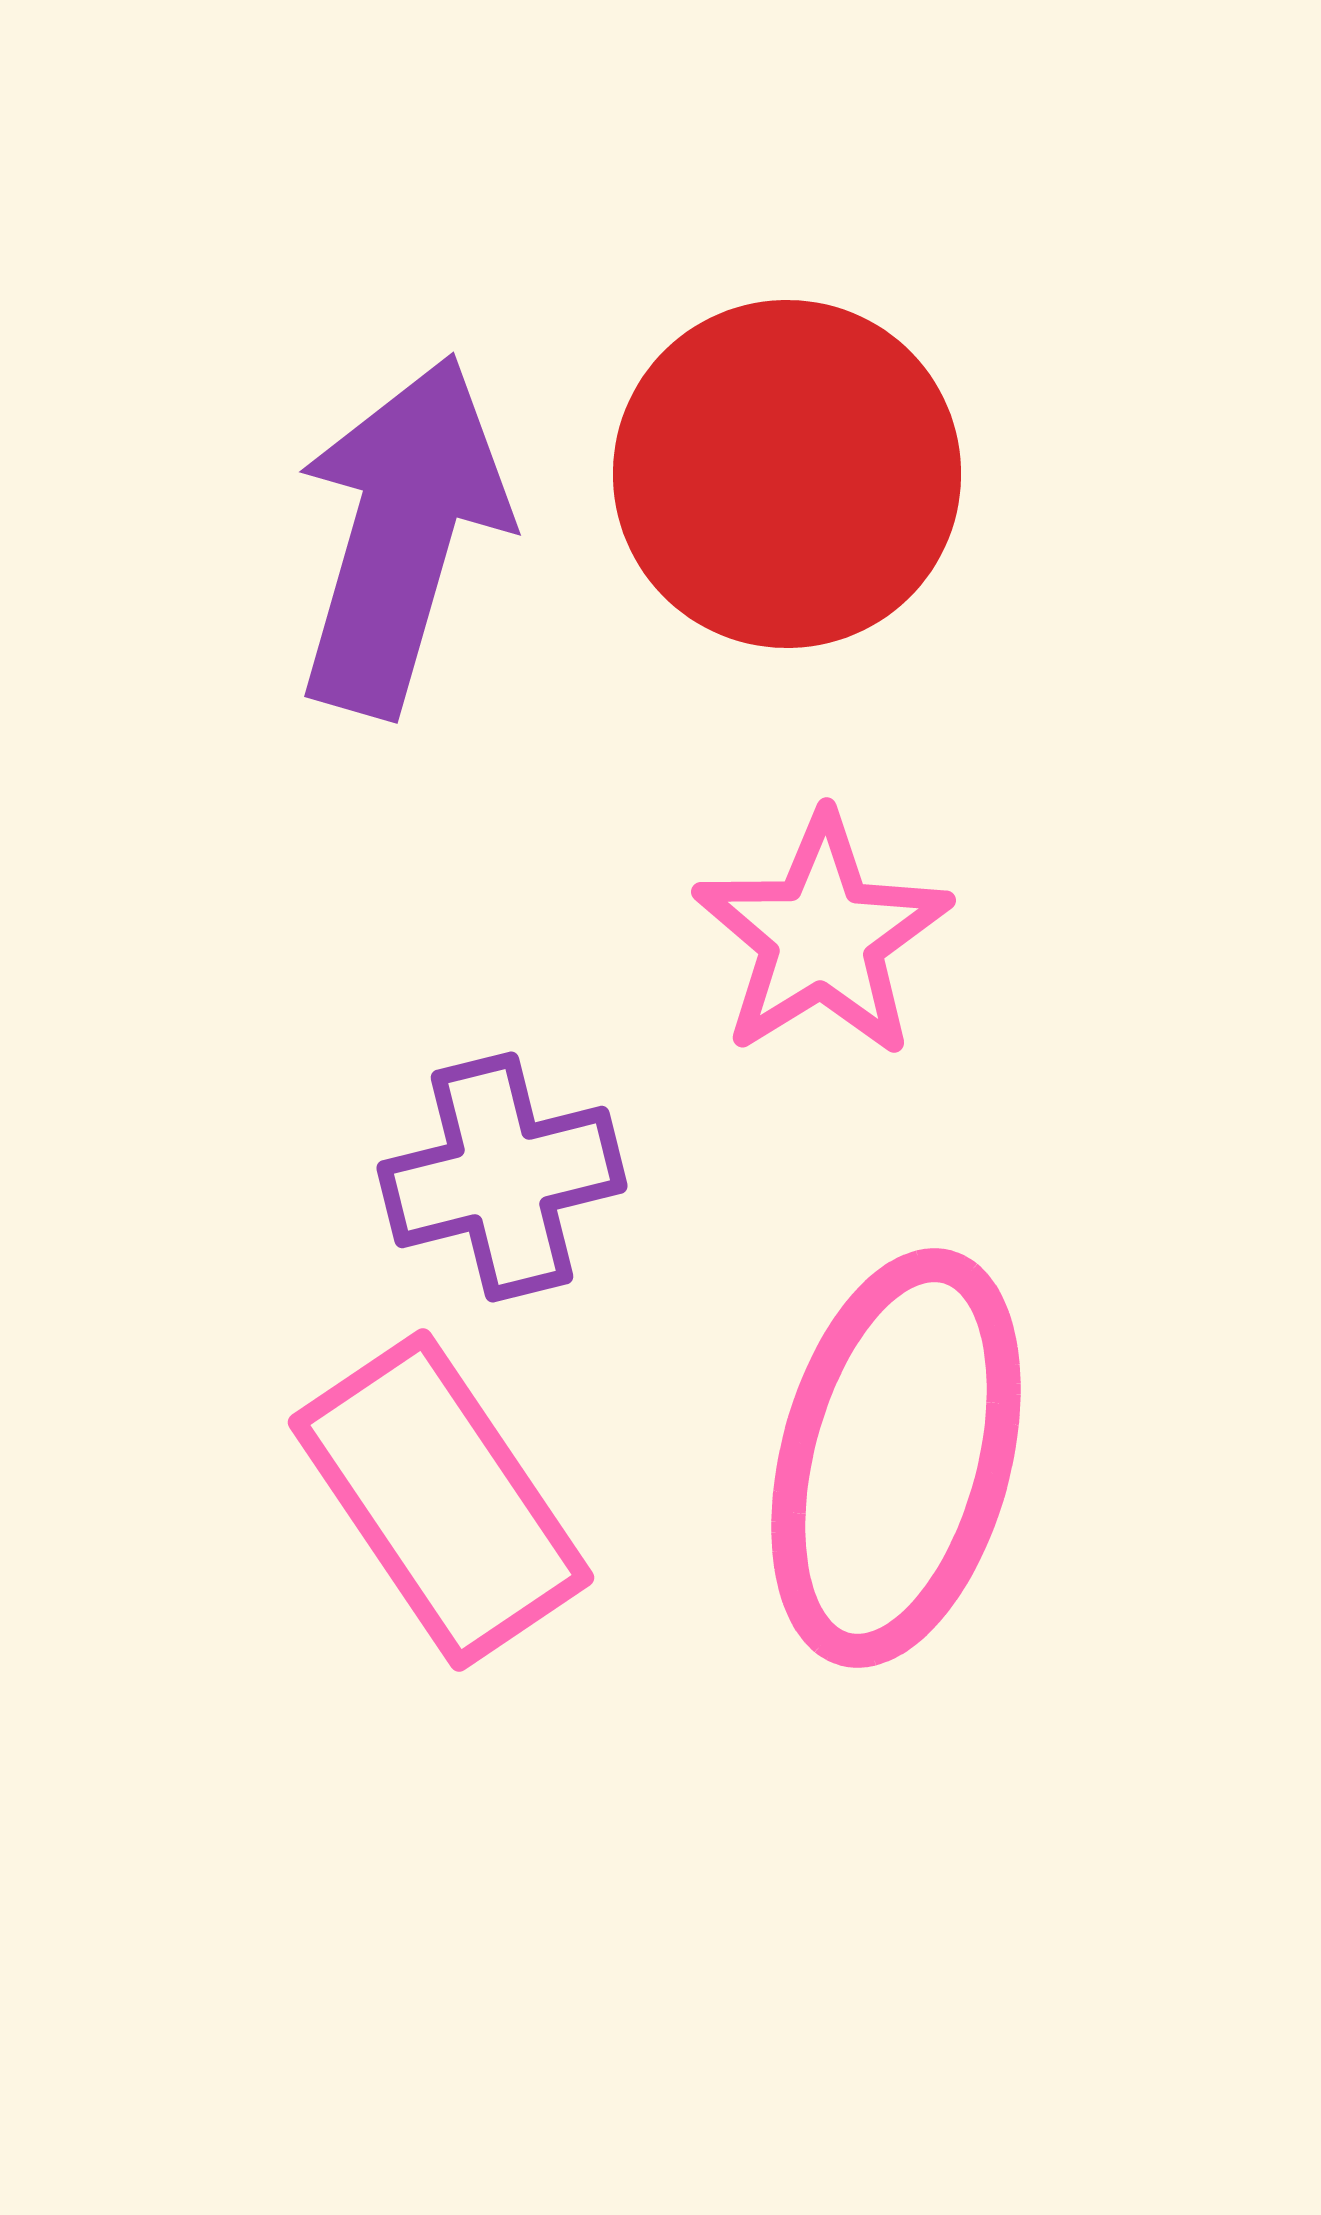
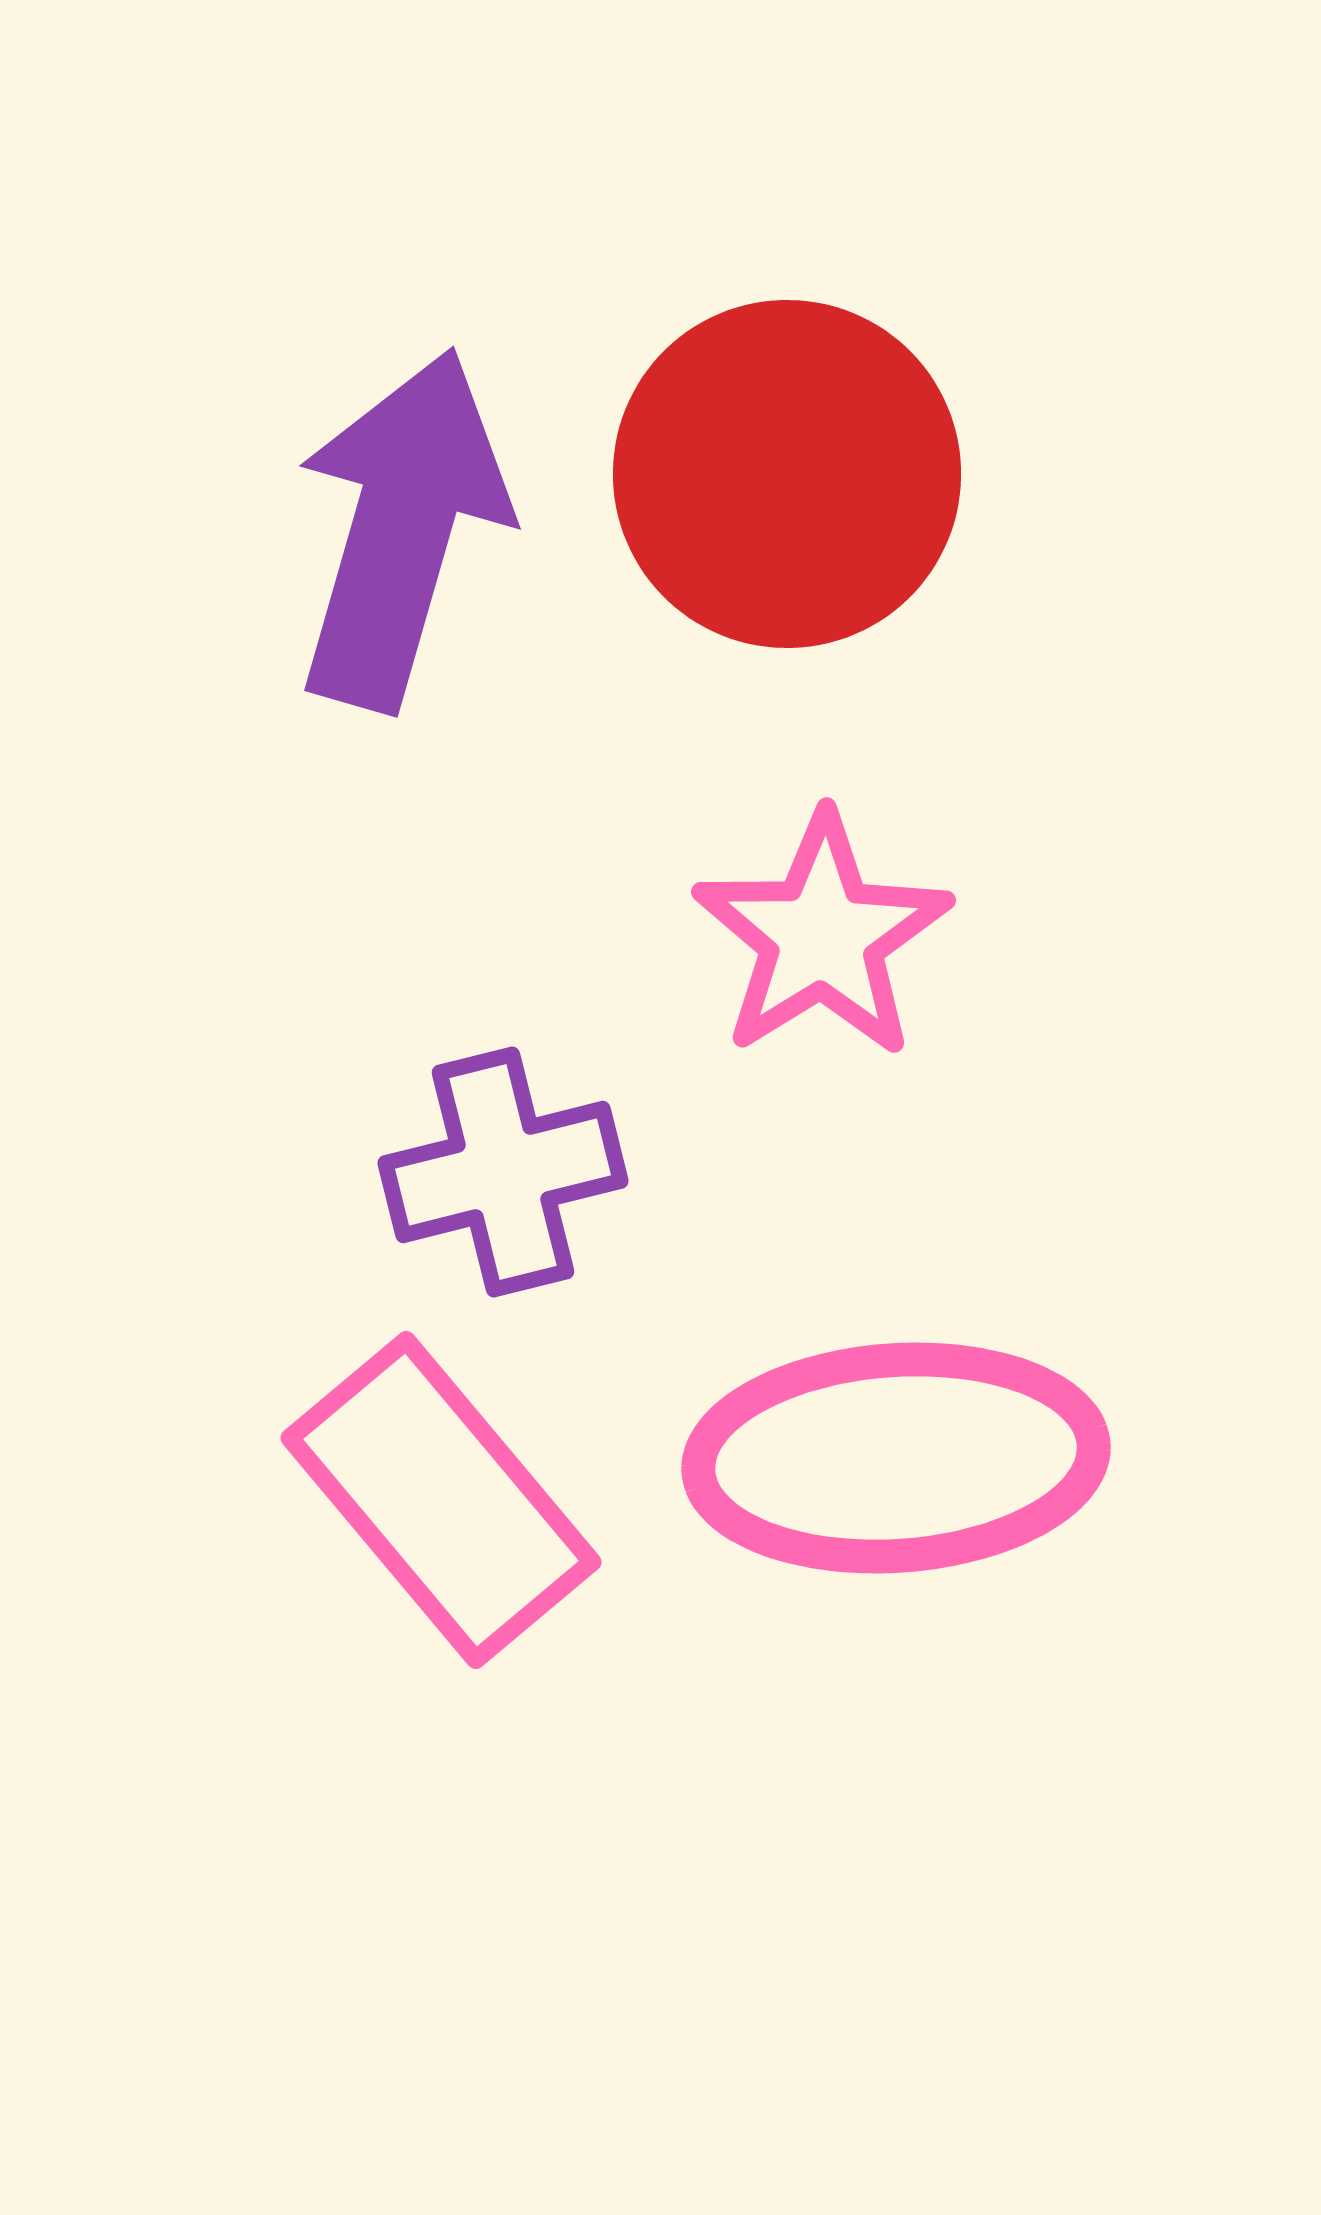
purple arrow: moved 6 px up
purple cross: moved 1 px right, 5 px up
pink ellipse: rotated 71 degrees clockwise
pink rectangle: rotated 6 degrees counterclockwise
